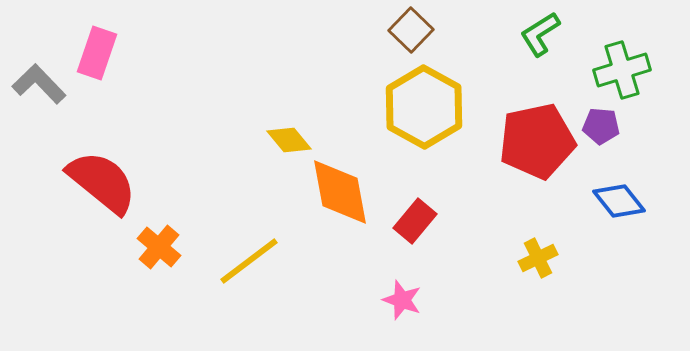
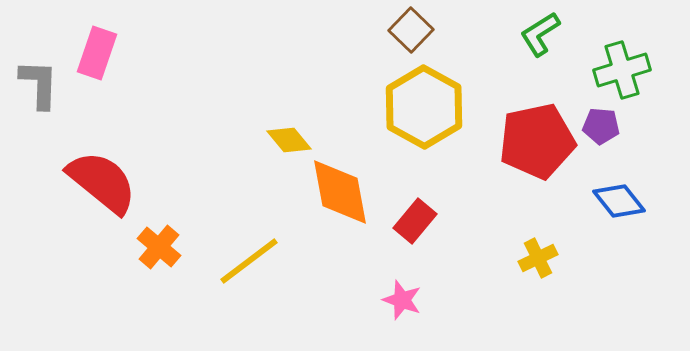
gray L-shape: rotated 46 degrees clockwise
